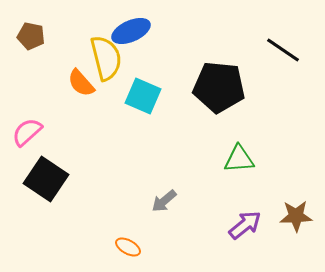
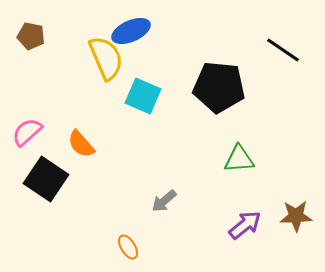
yellow semicircle: rotated 9 degrees counterclockwise
orange semicircle: moved 61 px down
orange ellipse: rotated 30 degrees clockwise
